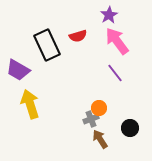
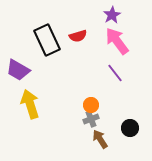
purple star: moved 3 px right
black rectangle: moved 5 px up
orange circle: moved 8 px left, 3 px up
